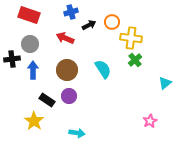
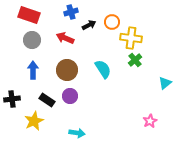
gray circle: moved 2 px right, 4 px up
black cross: moved 40 px down
purple circle: moved 1 px right
yellow star: rotated 12 degrees clockwise
